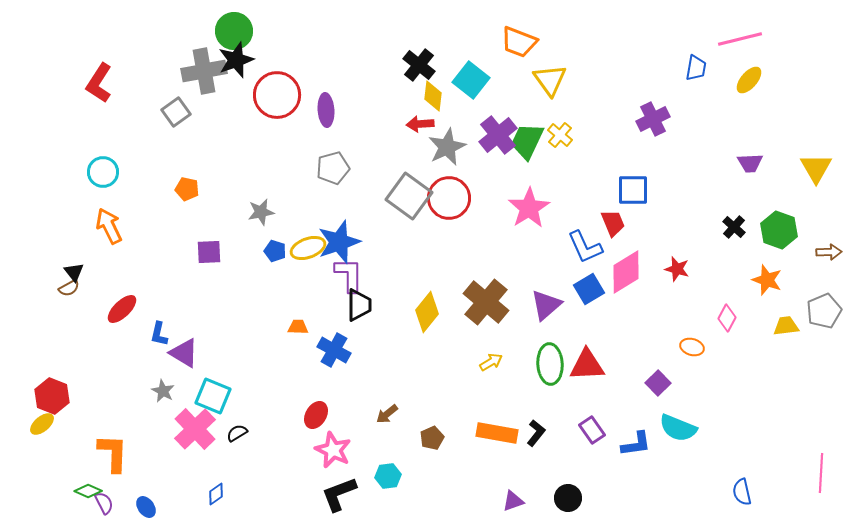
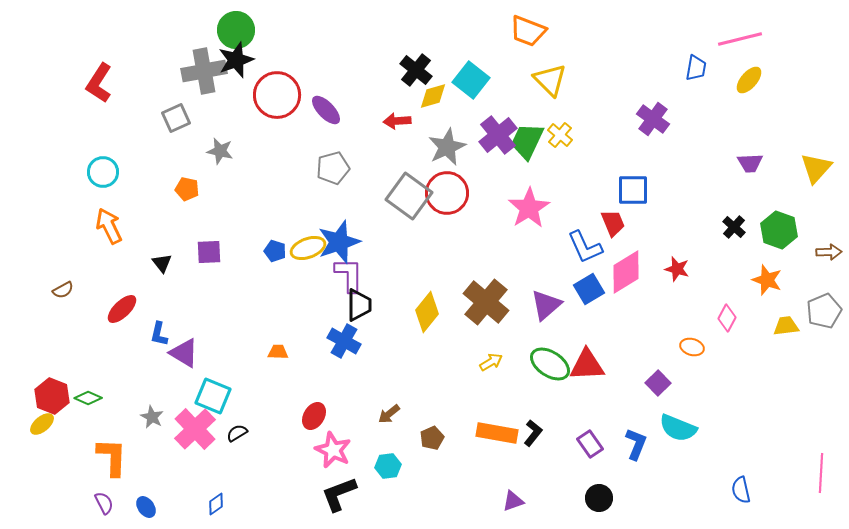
green circle at (234, 31): moved 2 px right, 1 px up
orange trapezoid at (519, 42): moved 9 px right, 11 px up
black cross at (419, 65): moved 3 px left, 5 px down
yellow triangle at (550, 80): rotated 9 degrees counterclockwise
yellow diamond at (433, 96): rotated 68 degrees clockwise
purple ellipse at (326, 110): rotated 40 degrees counterclockwise
gray square at (176, 112): moved 6 px down; rotated 12 degrees clockwise
purple cross at (653, 119): rotated 28 degrees counterclockwise
red arrow at (420, 124): moved 23 px left, 3 px up
yellow triangle at (816, 168): rotated 12 degrees clockwise
red circle at (449, 198): moved 2 px left, 5 px up
gray star at (261, 212): moved 41 px left, 61 px up; rotated 24 degrees clockwise
black triangle at (74, 272): moved 88 px right, 9 px up
brown semicircle at (69, 288): moved 6 px left, 2 px down
orange trapezoid at (298, 327): moved 20 px left, 25 px down
blue cross at (334, 350): moved 10 px right, 9 px up
green ellipse at (550, 364): rotated 54 degrees counterclockwise
gray star at (163, 391): moved 11 px left, 26 px down
brown arrow at (387, 414): moved 2 px right
red ellipse at (316, 415): moved 2 px left, 1 px down
purple rectangle at (592, 430): moved 2 px left, 14 px down
black L-shape at (536, 433): moved 3 px left
blue L-shape at (636, 444): rotated 60 degrees counterclockwise
orange L-shape at (113, 453): moved 1 px left, 4 px down
cyan hexagon at (388, 476): moved 10 px up
green diamond at (88, 491): moved 93 px up
blue semicircle at (742, 492): moved 1 px left, 2 px up
blue diamond at (216, 494): moved 10 px down
black circle at (568, 498): moved 31 px right
